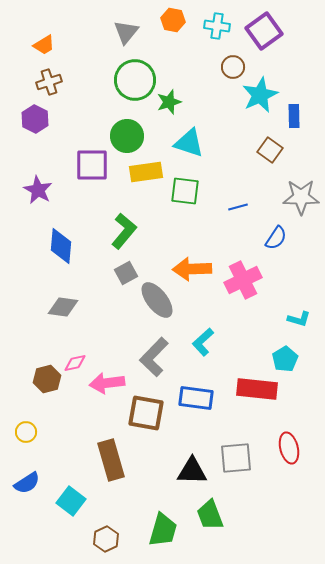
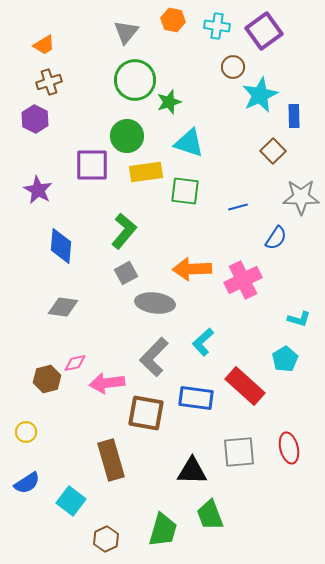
brown square at (270, 150): moved 3 px right, 1 px down; rotated 10 degrees clockwise
gray ellipse at (157, 300): moved 2 px left, 3 px down; rotated 45 degrees counterclockwise
red rectangle at (257, 389): moved 12 px left, 3 px up; rotated 36 degrees clockwise
gray square at (236, 458): moved 3 px right, 6 px up
